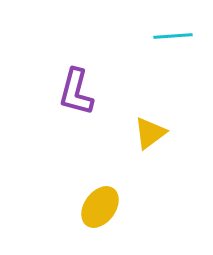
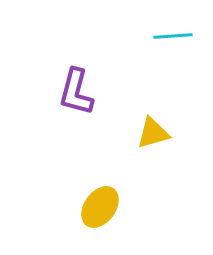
yellow triangle: moved 3 px right; rotated 21 degrees clockwise
